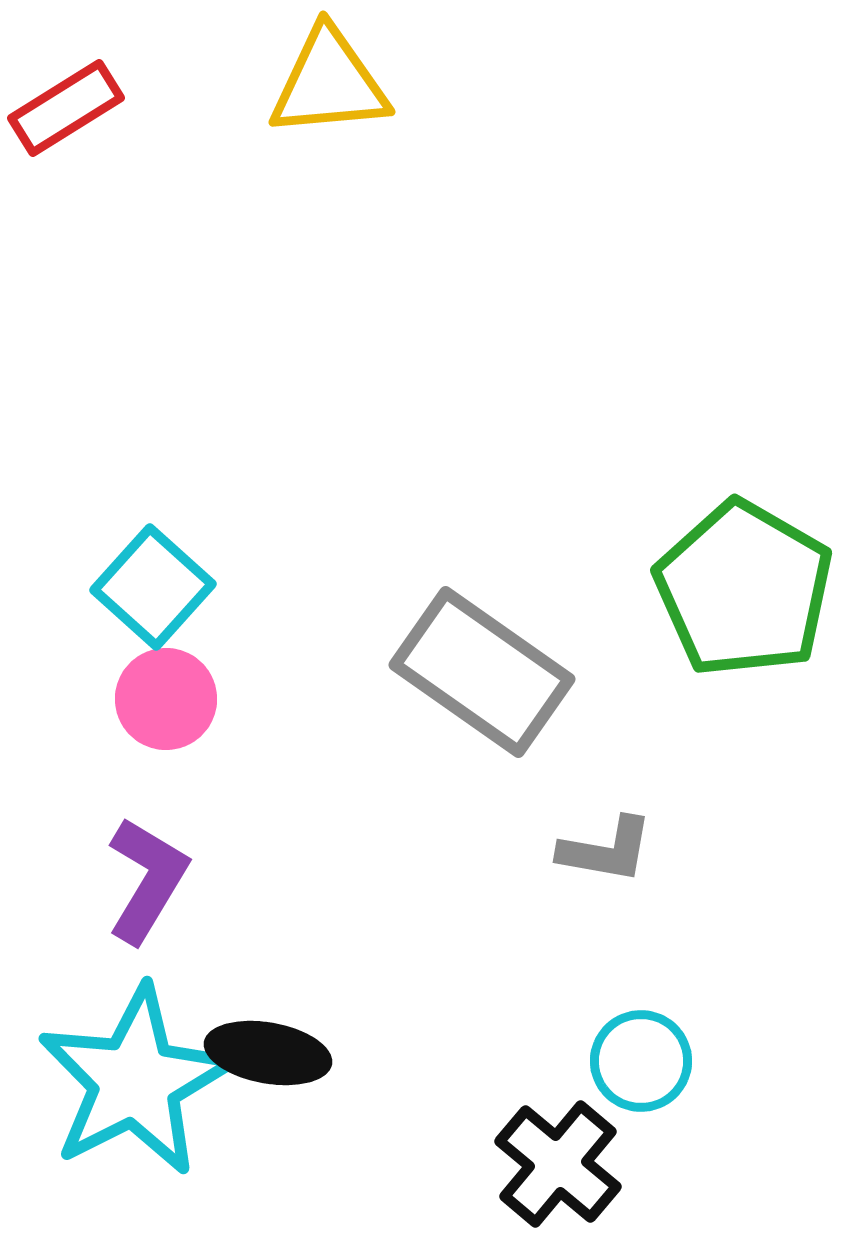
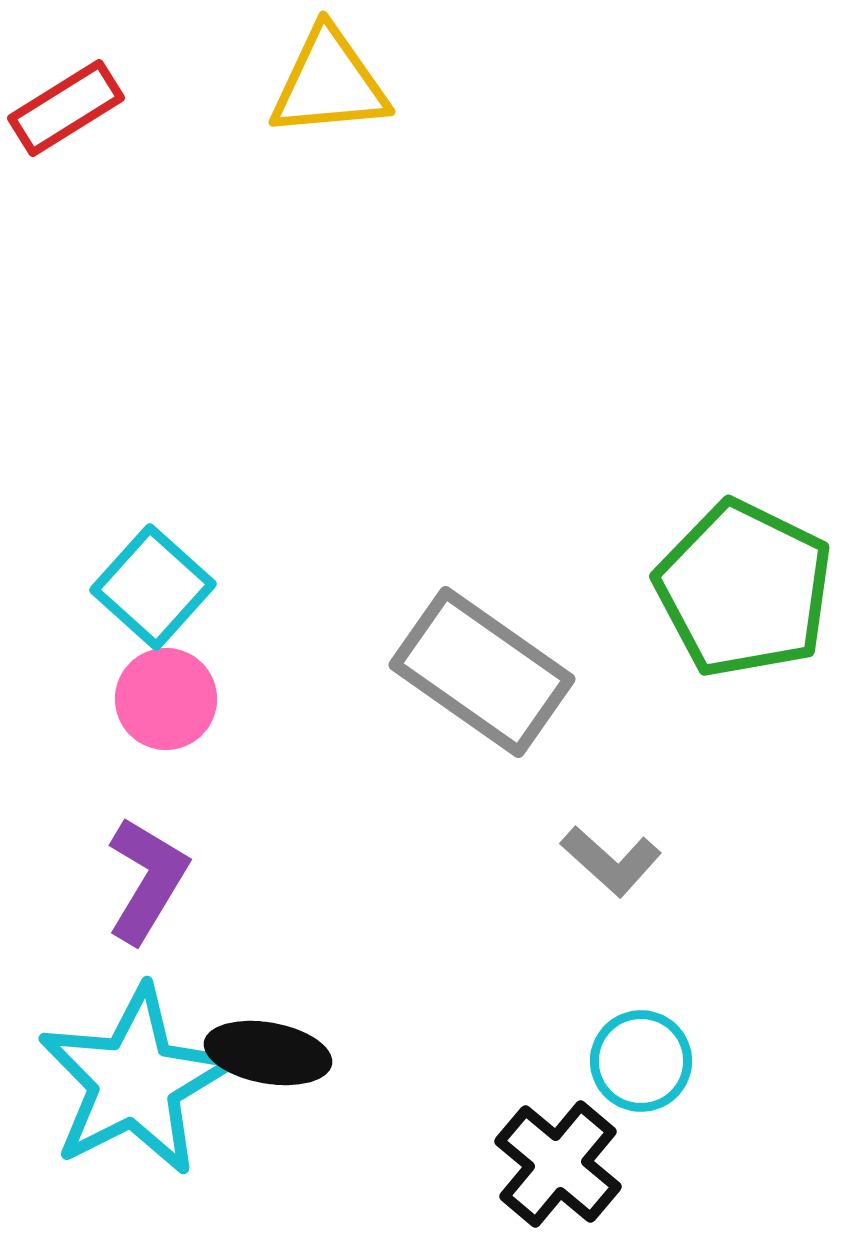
green pentagon: rotated 4 degrees counterclockwise
gray L-shape: moved 5 px right, 11 px down; rotated 32 degrees clockwise
